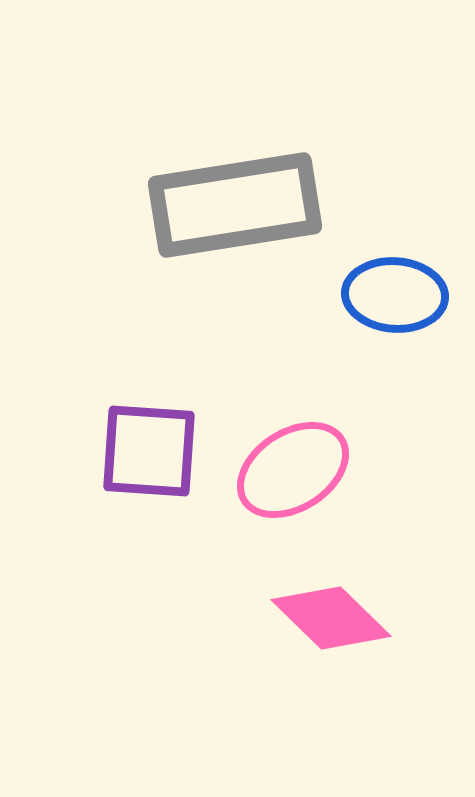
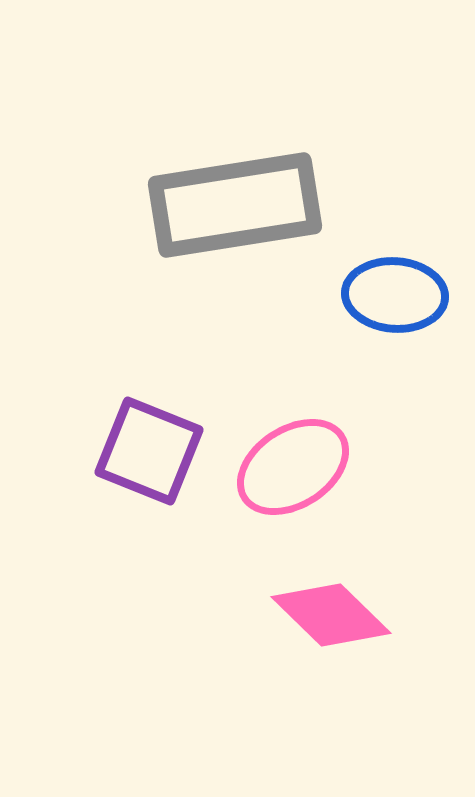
purple square: rotated 18 degrees clockwise
pink ellipse: moved 3 px up
pink diamond: moved 3 px up
